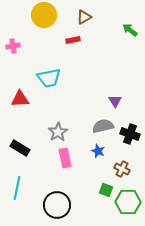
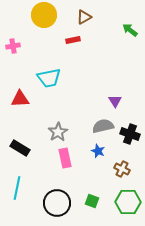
green square: moved 14 px left, 11 px down
black circle: moved 2 px up
